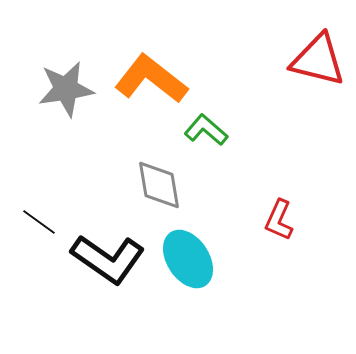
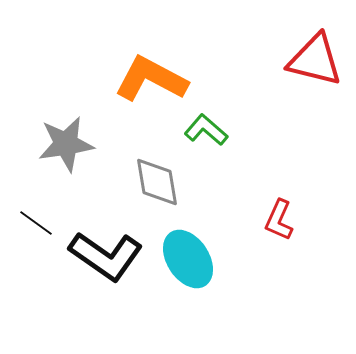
red triangle: moved 3 px left
orange L-shape: rotated 10 degrees counterclockwise
gray star: moved 55 px down
gray diamond: moved 2 px left, 3 px up
black line: moved 3 px left, 1 px down
black L-shape: moved 2 px left, 3 px up
